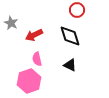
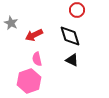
black triangle: moved 2 px right, 5 px up
